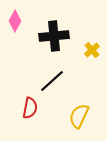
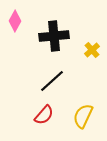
red semicircle: moved 14 px right, 7 px down; rotated 30 degrees clockwise
yellow semicircle: moved 4 px right
